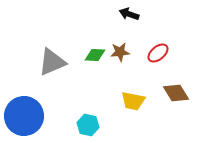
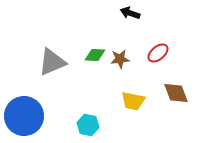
black arrow: moved 1 px right, 1 px up
brown star: moved 7 px down
brown diamond: rotated 12 degrees clockwise
